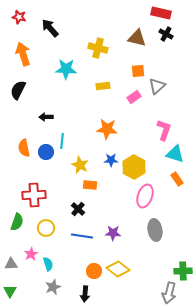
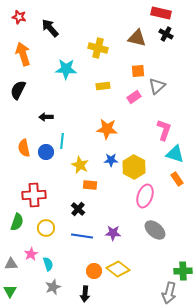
gray ellipse at (155, 230): rotated 40 degrees counterclockwise
